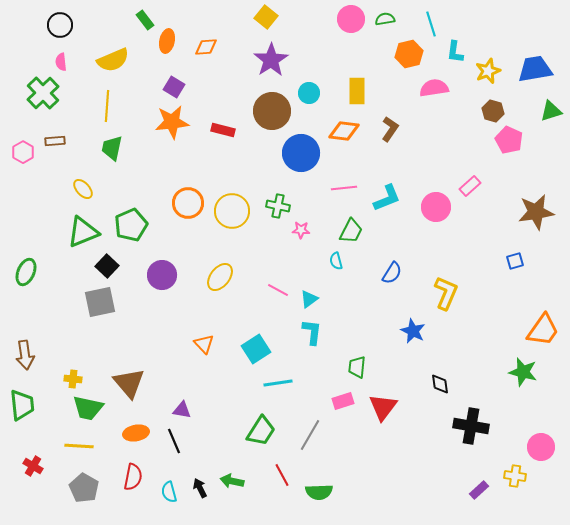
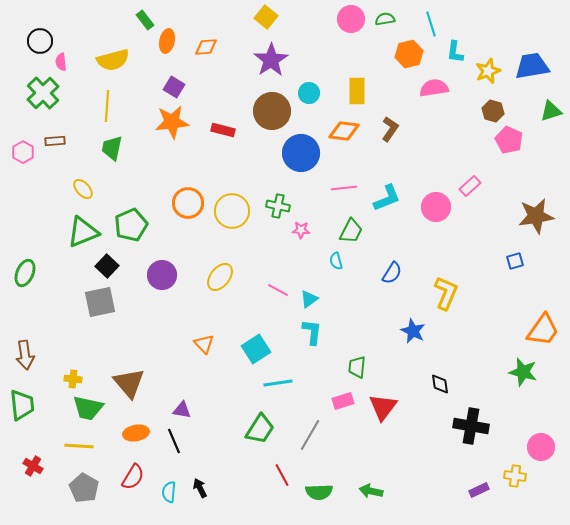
black circle at (60, 25): moved 20 px left, 16 px down
yellow semicircle at (113, 60): rotated 8 degrees clockwise
blue trapezoid at (535, 69): moved 3 px left, 3 px up
brown star at (536, 212): moved 4 px down
green ellipse at (26, 272): moved 1 px left, 1 px down
green trapezoid at (261, 431): moved 1 px left, 2 px up
red semicircle at (133, 477): rotated 20 degrees clockwise
green arrow at (232, 481): moved 139 px right, 10 px down
purple rectangle at (479, 490): rotated 18 degrees clockwise
cyan semicircle at (169, 492): rotated 20 degrees clockwise
